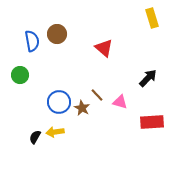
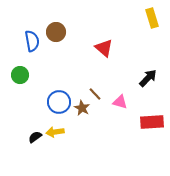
brown circle: moved 1 px left, 2 px up
brown line: moved 2 px left, 1 px up
black semicircle: rotated 24 degrees clockwise
